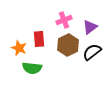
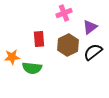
pink cross: moved 7 px up
orange star: moved 7 px left, 9 px down; rotated 28 degrees counterclockwise
black semicircle: moved 1 px right
